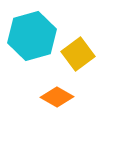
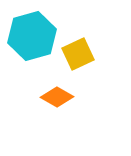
yellow square: rotated 12 degrees clockwise
